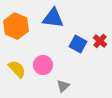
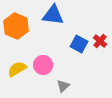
blue triangle: moved 3 px up
blue square: moved 1 px right
yellow semicircle: rotated 78 degrees counterclockwise
